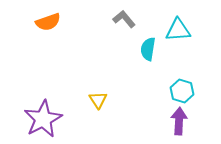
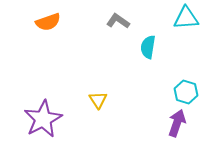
gray L-shape: moved 6 px left, 2 px down; rotated 15 degrees counterclockwise
cyan triangle: moved 8 px right, 12 px up
cyan semicircle: moved 2 px up
cyan hexagon: moved 4 px right, 1 px down
purple arrow: moved 2 px left, 2 px down; rotated 16 degrees clockwise
